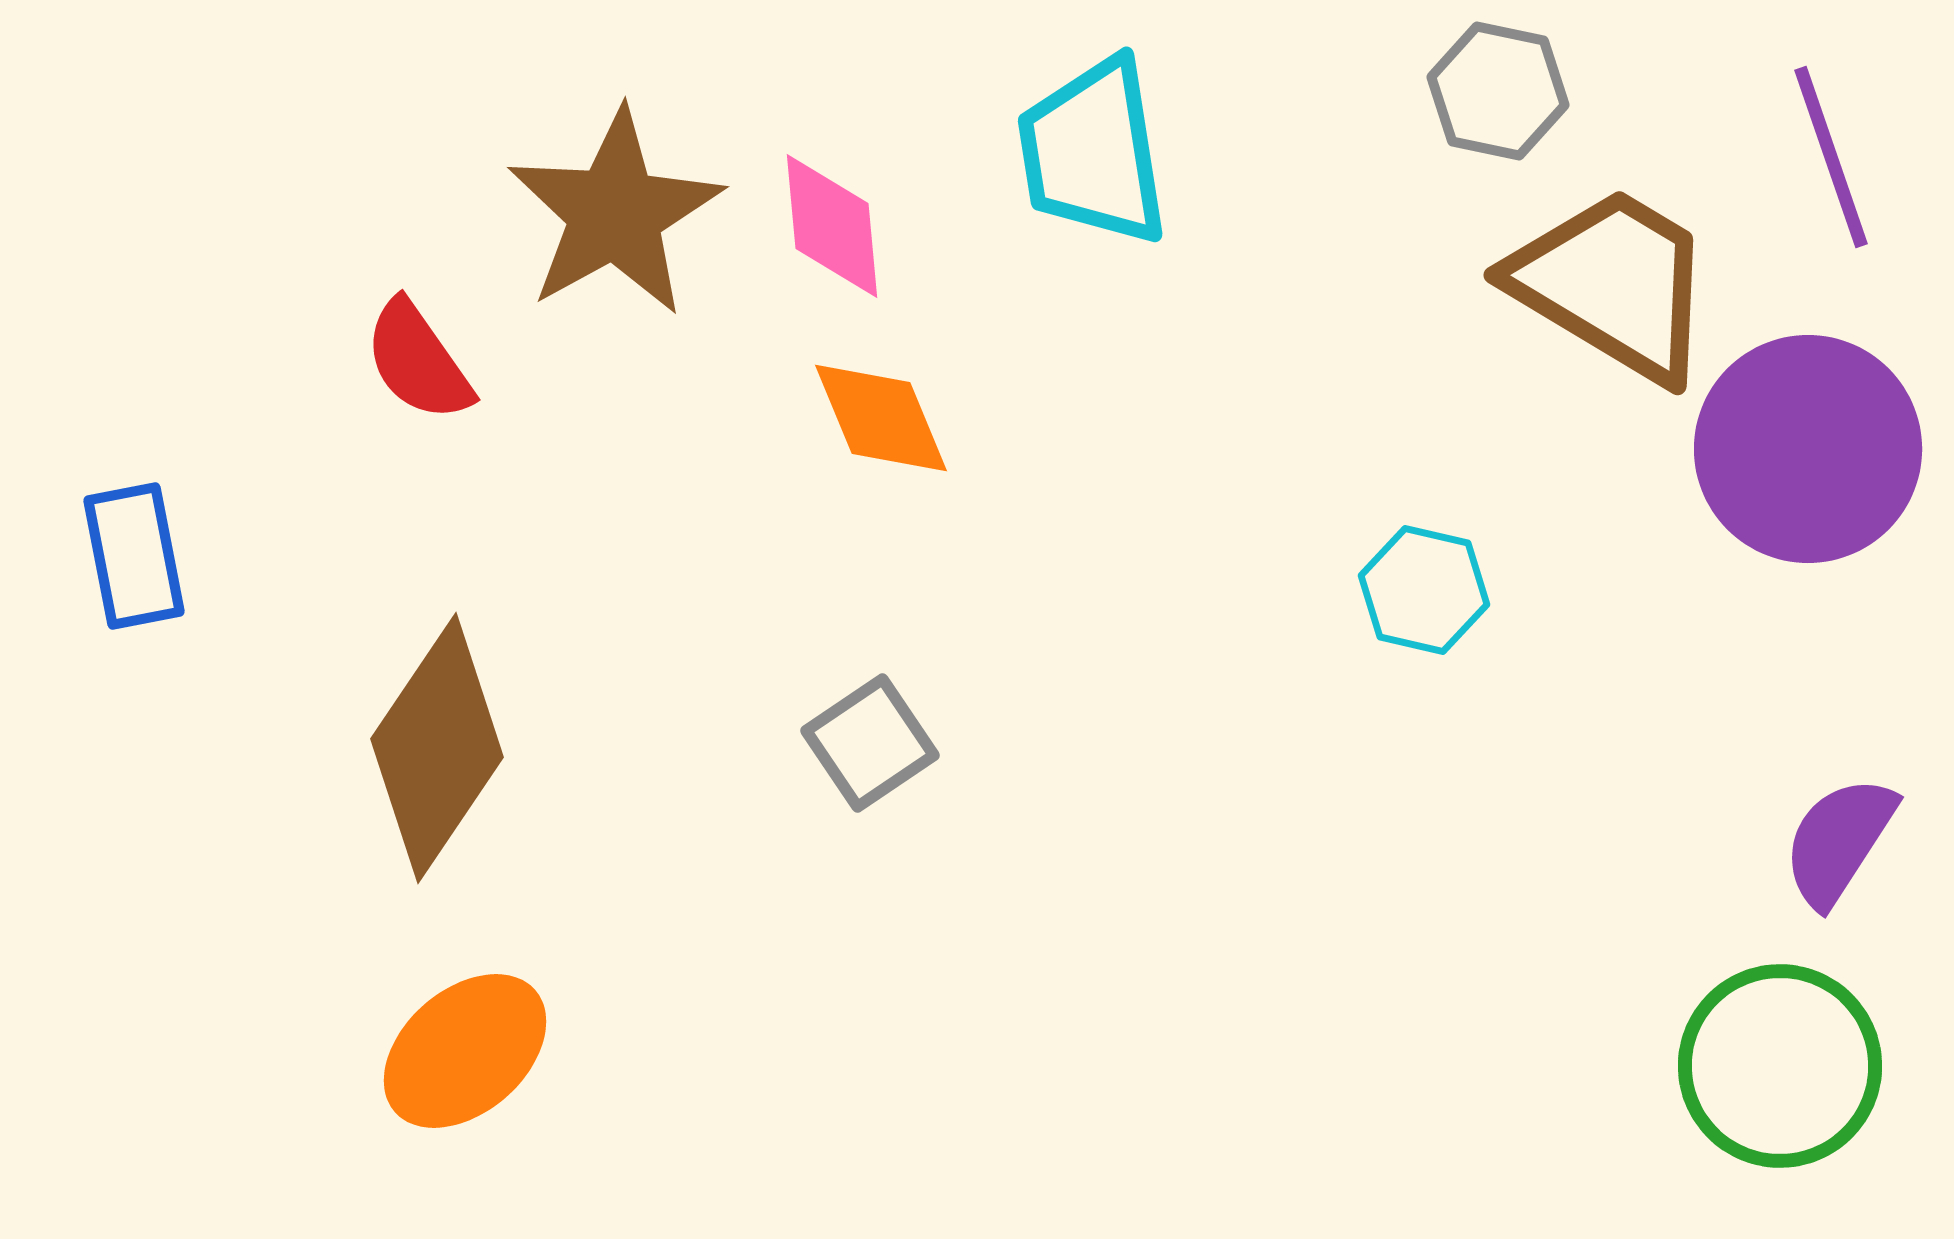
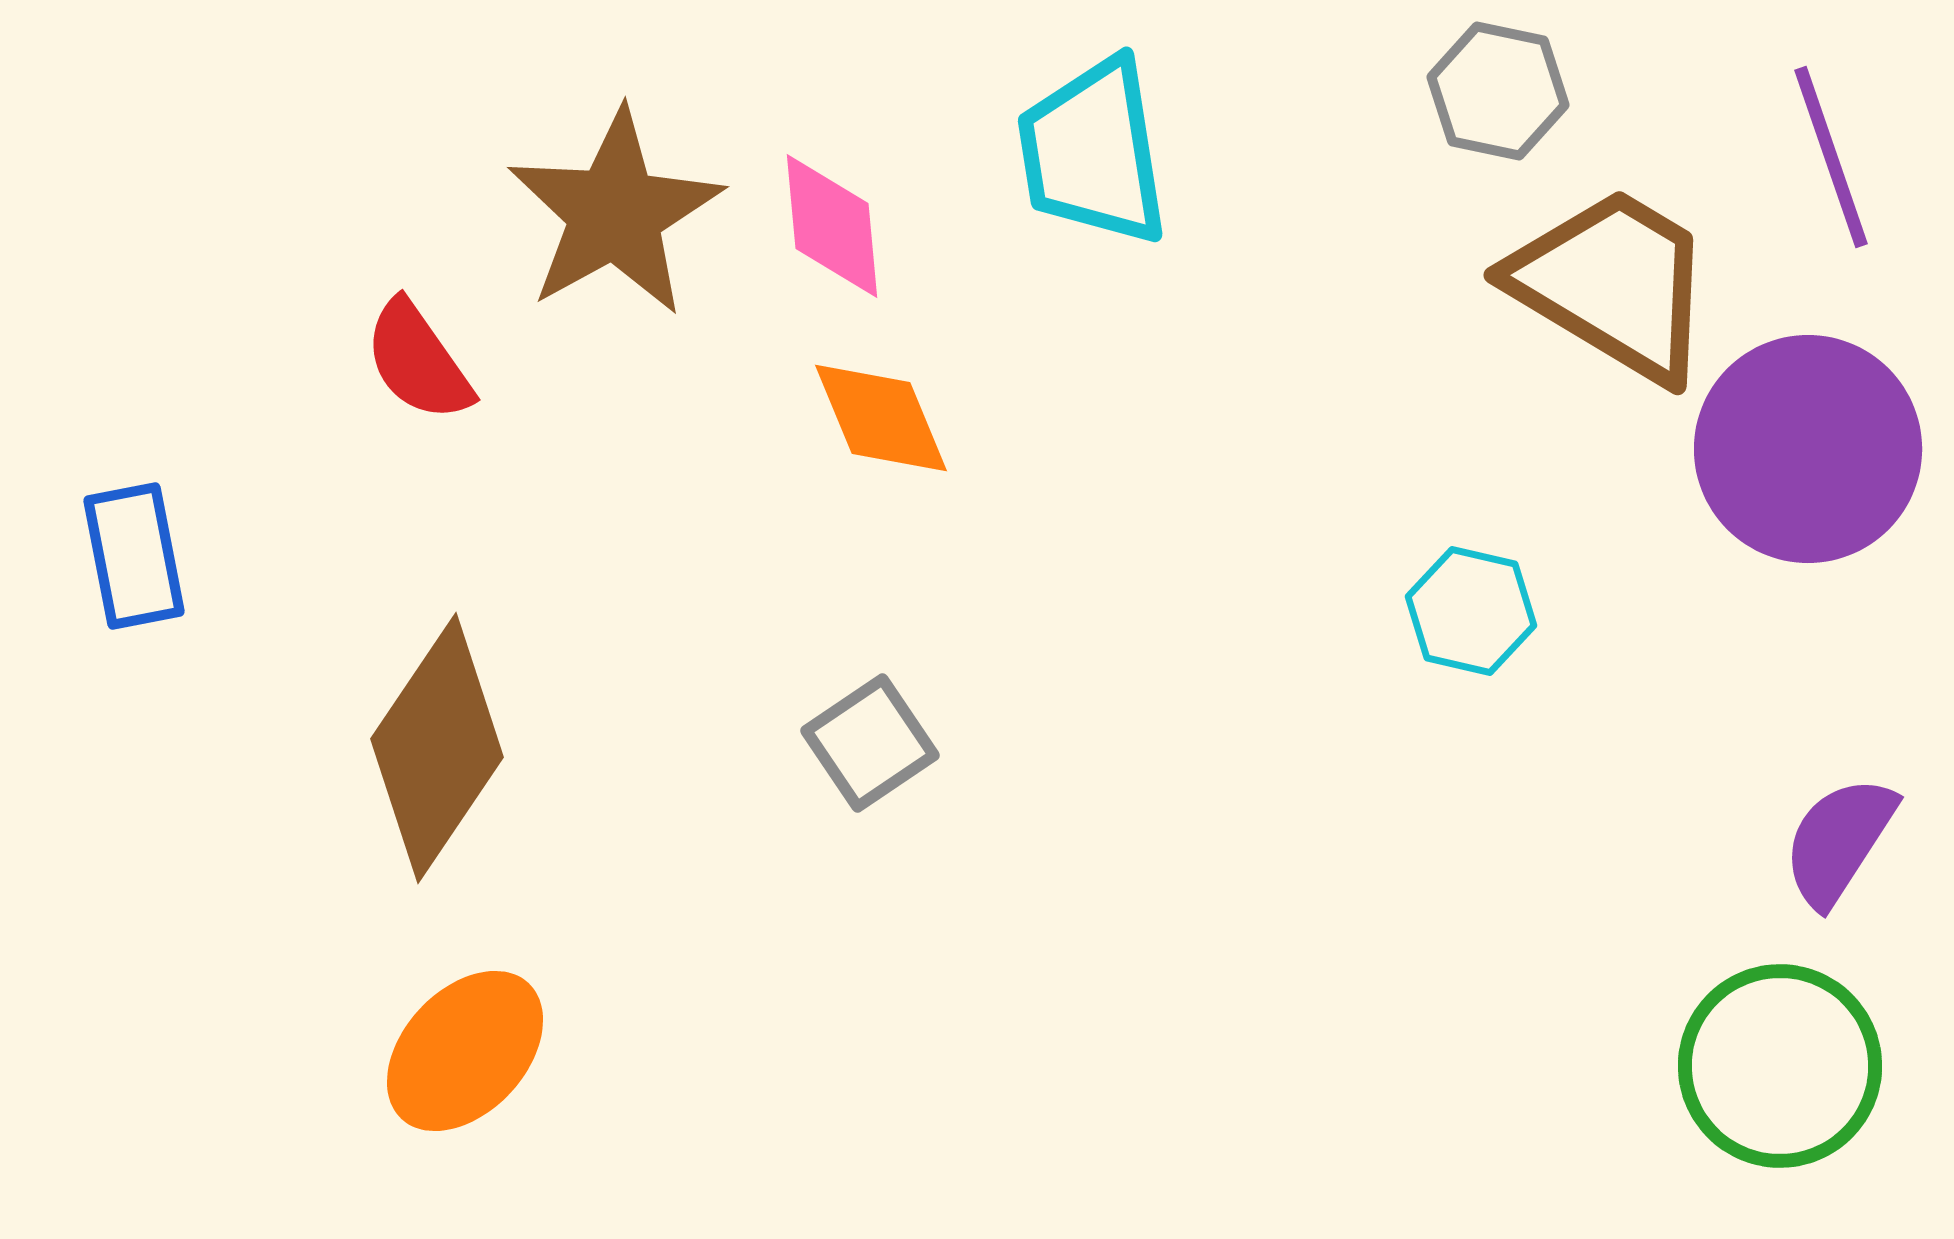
cyan hexagon: moved 47 px right, 21 px down
orange ellipse: rotated 6 degrees counterclockwise
